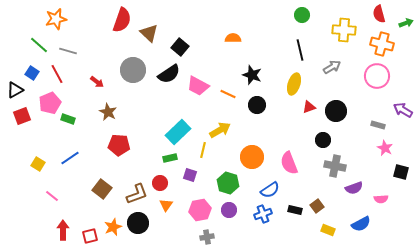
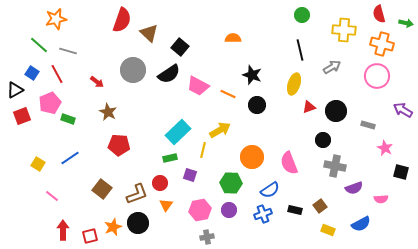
green arrow at (406, 23): rotated 32 degrees clockwise
gray rectangle at (378, 125): moved 10 px left
green hexagon at (228, 183): moved 3 px right; rotated 15 degrees counterclockwise
brown square at (317, 206): moved 3 px right
